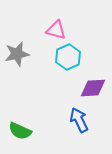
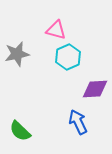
purple diamond: moved 2 px right, 1 px down
blue arrow: moved 1 px left, 2 px down
green semicircle: rotated 20 degrees clockwise
